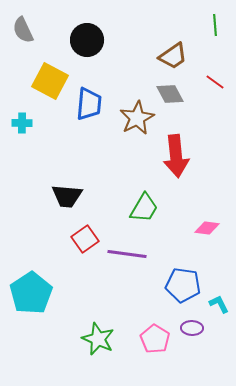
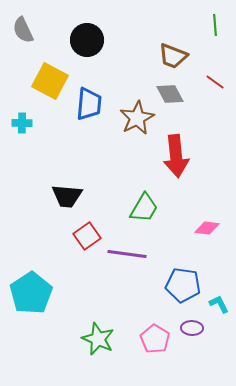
brown trapezoid: rotated 56 degrees clockwise
red square: moved 2 px right, 3 px up
